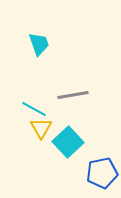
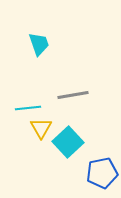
cyan line: moved 6 px left, 1 px up; rotated 35 degrees counterclockwise
